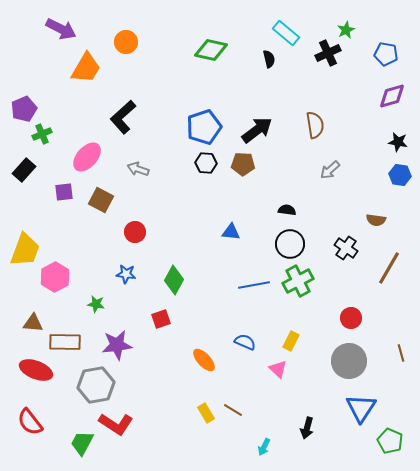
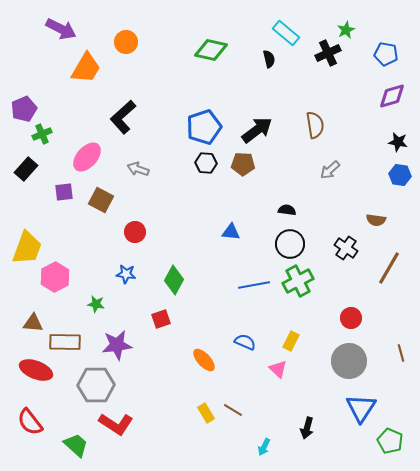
black rectangle at (24, 170): moved 2 px right, 1 px up
yellow trapezoid at (25, 250): moved 2 px right, 2 px up
gray hexagon at (96, 385): rotated 9 degrees clockwise
green trapezoid at (82, 443): moved 6 px left, 2 px down; rotated 104 degrees clockwise
